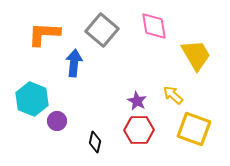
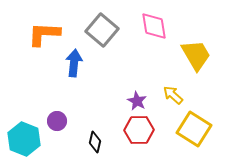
cyan hexagon: moved 8 px left, 40 px down
yellow square: rotated 12 degrees clockwise
